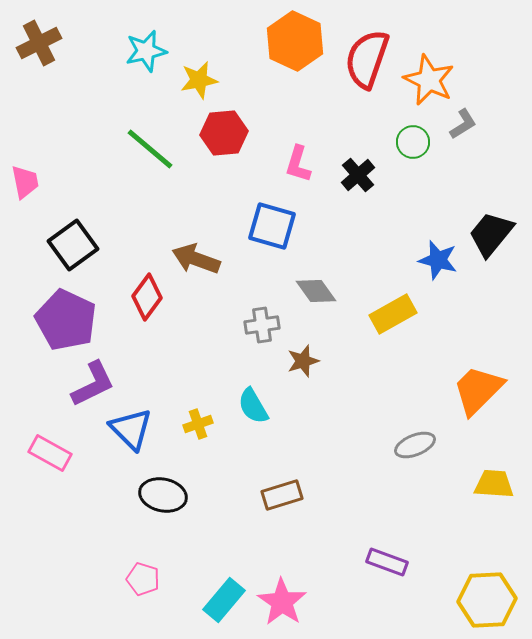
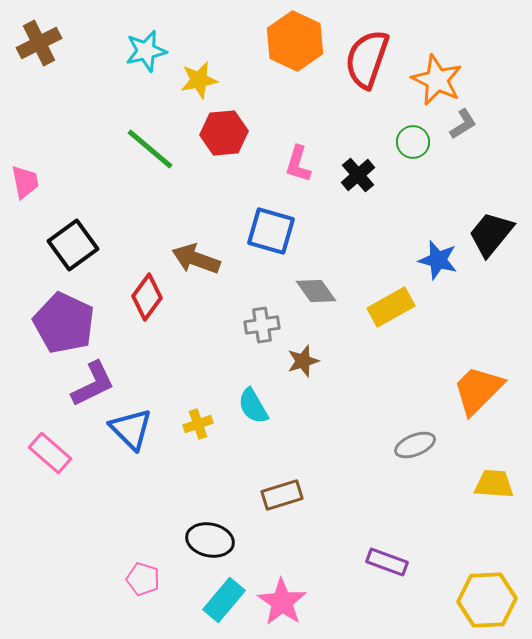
orange star: moved 8 px right
blue square: moved 1 px left, 5 px down
yellow rectangle: moved 2 px left, 7 px up
purple pentagon: moved 2 px left, 3 px down
pink rectangle: rotated 12 degrees clockwise
black ellipse: moved 47 px right, 45 px down
